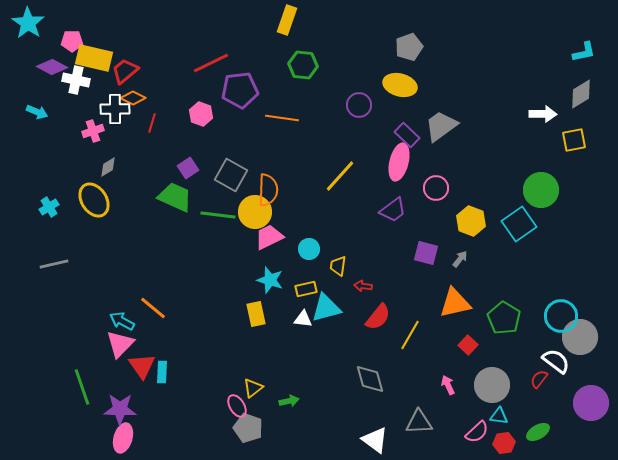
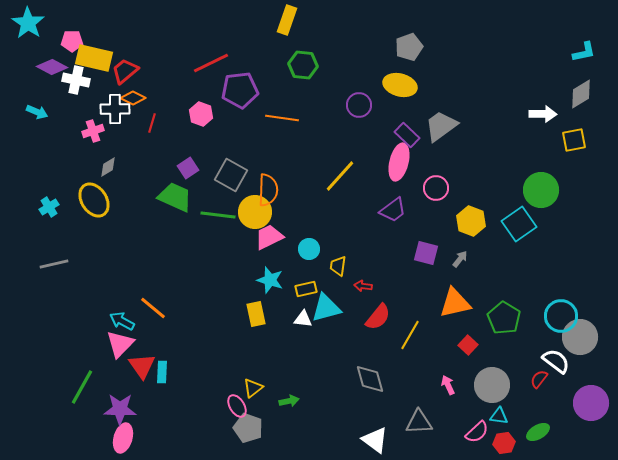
green line at (82, 387): rotated 48 degrees clockwise
